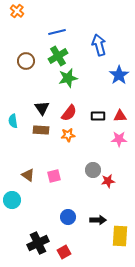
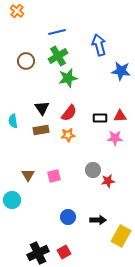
blue star: moved 2 px right, 4 px up; rotated 30 degrees counterclockwise
black rectangle: moved 2 px right, 2 px down
brown rectangle: rotated 14 degrees counterclockwise
pink star: moved 4 px left, 1 px up
brown triangle: rotated 24 degrees clockwise
yellow rectangle: moved 1 px right; rotated 25 degrees clockwise
black cross: moved 10 px down
